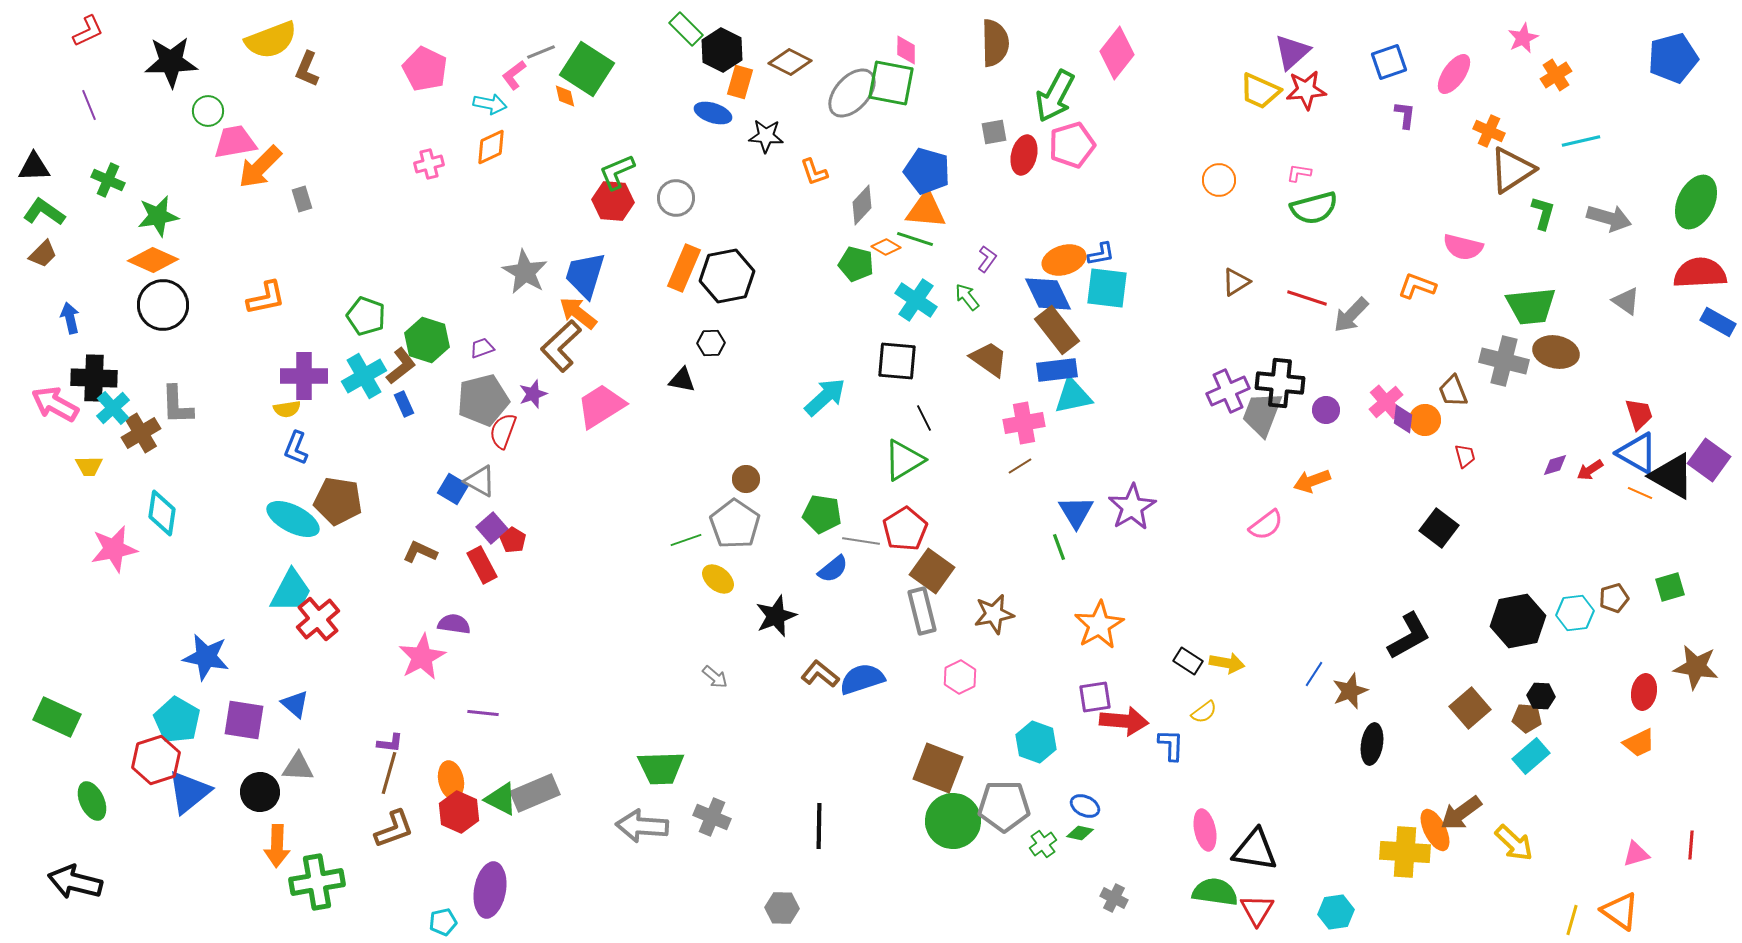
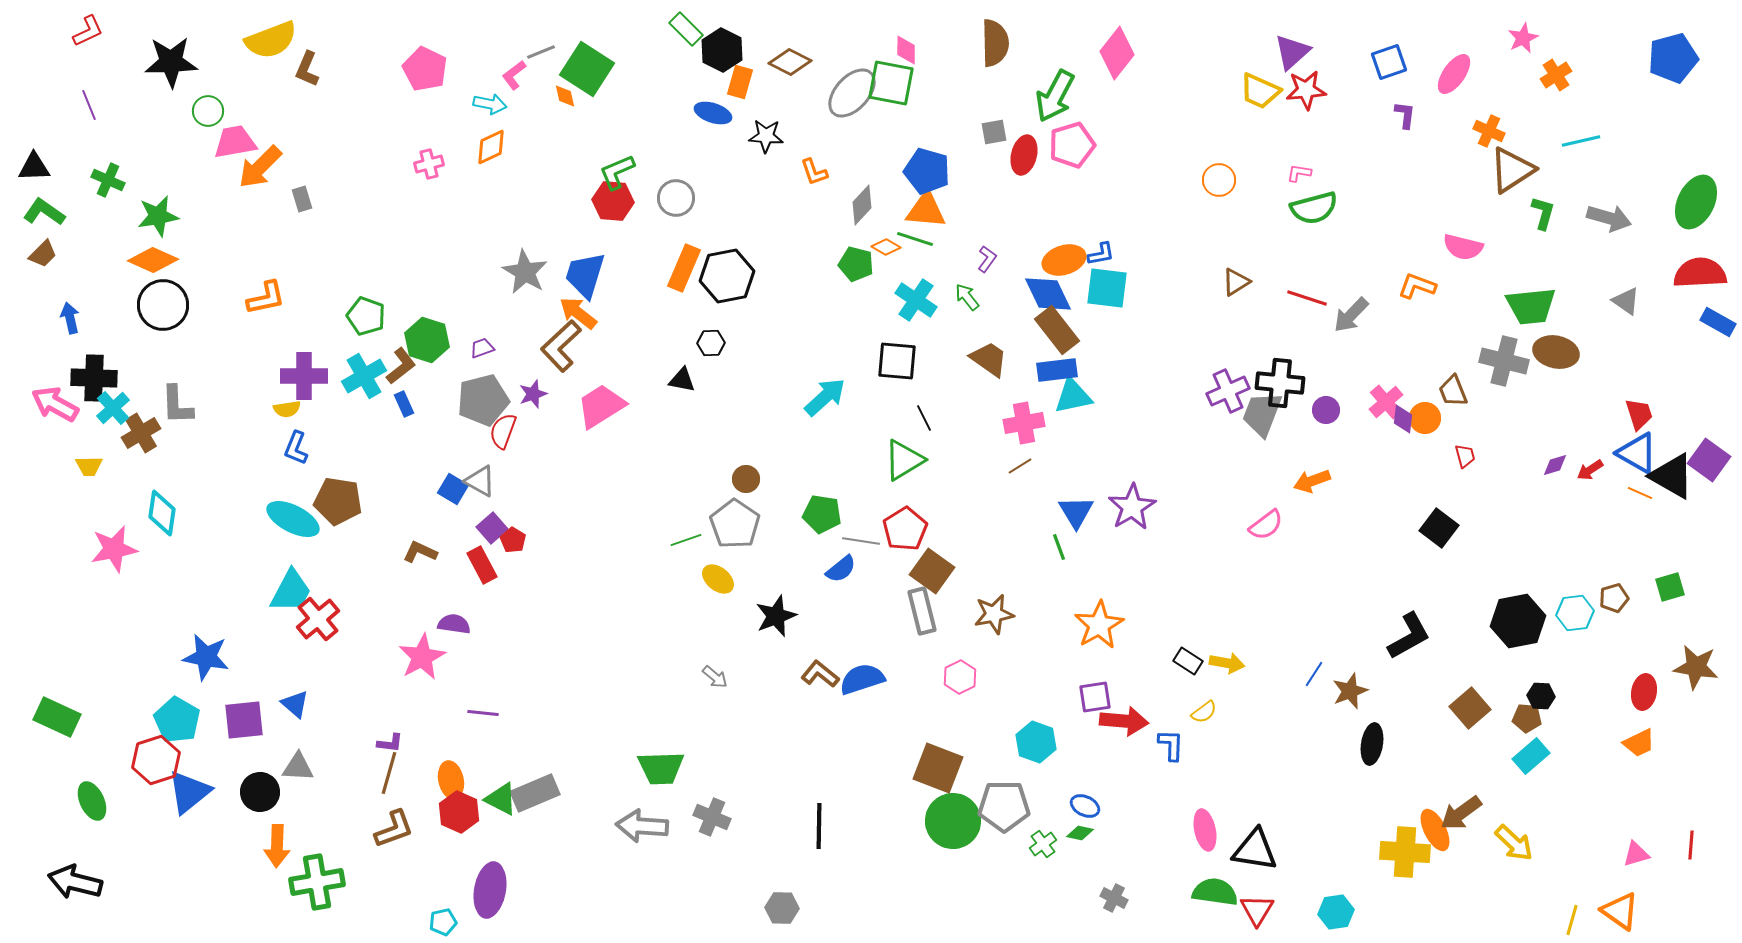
orange circle at (1425, 420): moved 2 px up
blue semicircle at (833, 569): moved 8 px right
purple square at (244, 720): rotated 15 degrees counterclockwise
